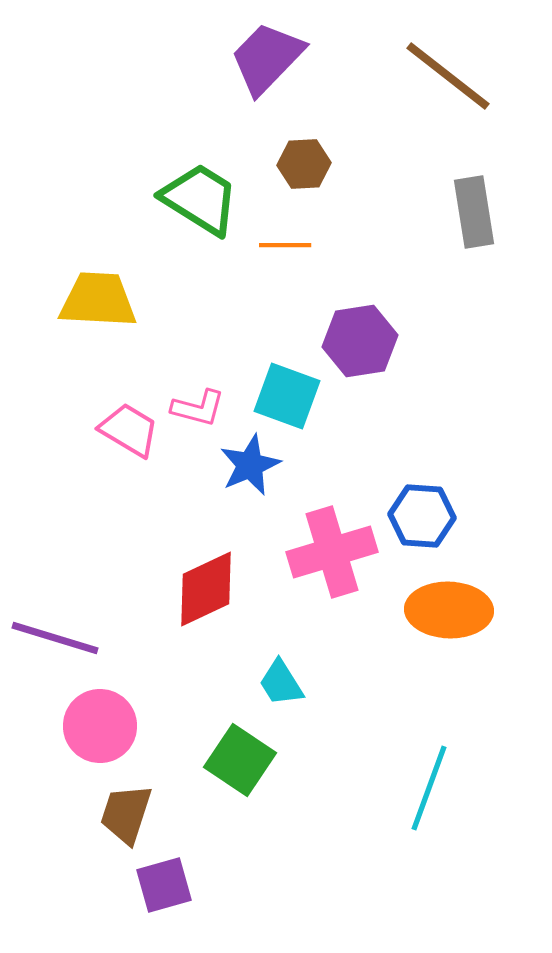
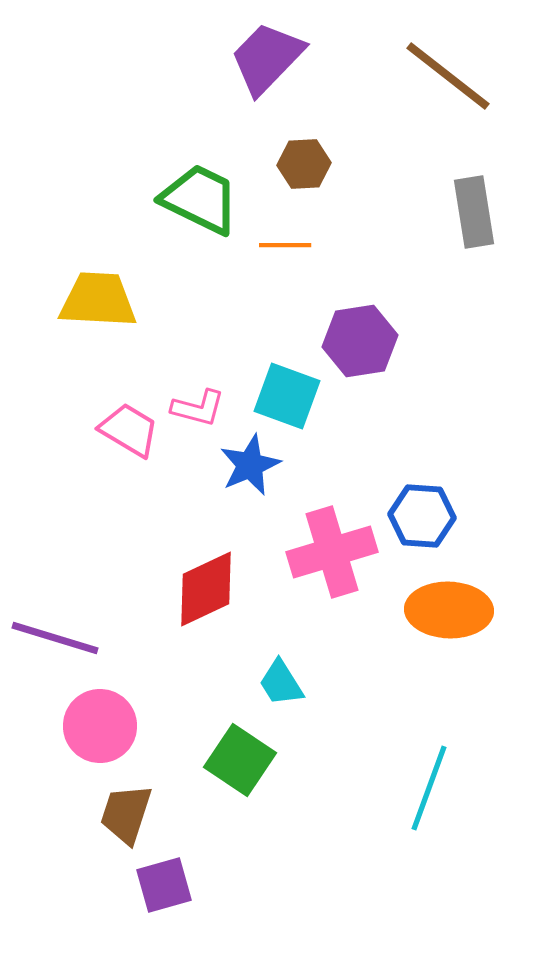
green trapezoid: rotated 6 degrees counterclockwise
